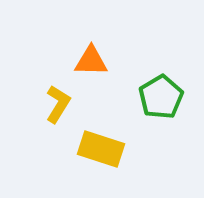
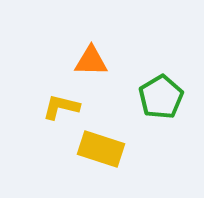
yellow L-shape: moved 3 px right, 3 px down; rotated 108 degrees counterclockwise
